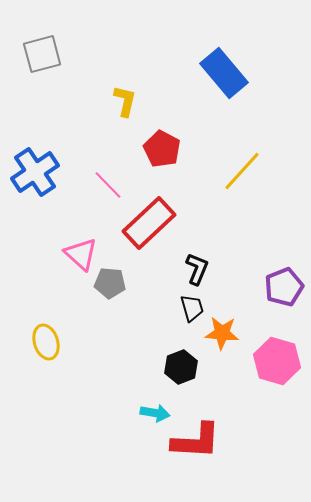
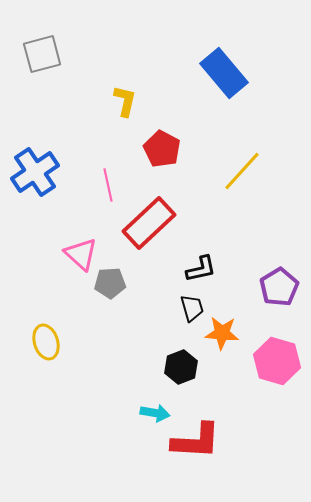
pink line: rotated 32 degrees clockwise
black L-shape: moved 4 px right; rotated 56 degrees clockwise
gray pentagon: rotated 8 degrees counterclockwise
purple pentagon: moved 5 px left; rotated 9 degrees counterclockwise
